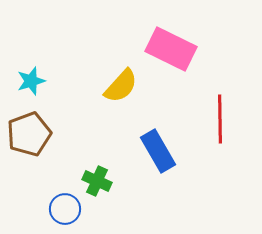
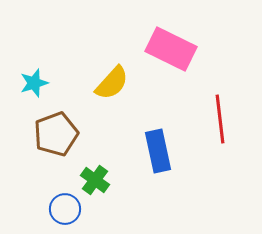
cyan star: moved 3 px right, 2 px down
yellow semicircle: moved 9 px left, 3 px up
red line: rotated 6 degrees counterclockwise
brown pentagon: moved 27 px right
blue rectangle: rotated 18 degrees clockwise
green cross: moved 2 px left, 1 px up; rotated 12 degrees clockwise
